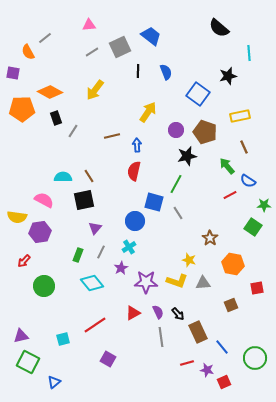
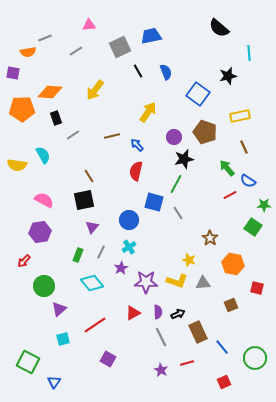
blue trapezoid at (151, 36): rotated 50 degrees counterclockwise
gray line at (45, 38): rotated 16 degrees clockwise
orange semicircle at (28, 52): rotated 70 degrees counterclockwise
gray line at (92, 52): moved 16 px left, 1 px up
black line at (138, 71): rotated 32 degrees counterclockwise
orange diamond at (50, 92): rotated 25 degrees counterclockwise
purple circle at (176, 130): moved 2 px left, 7 px down
gray line at (73, 131): moved 4 px down; rotated 24 degrees clockwise
blue arrow at (137, 145): rotated 40 degrees counterclockwise
black star at (187, 156): moved 3 px left, 3 px down
green arrow at (227, 166): moved 2 px down
red semicircle at (134, 171): moved 2 px right
cyan semicircle at (63, 177): moved 20 px left, 22 px up; rotated 60 degrees clockwise
yellow semicircle at (17, 217): moved 52 px up
blue circle at (135, 221): moved 6 px left, 1 px up
purple triangle at (95, 228): moved 3 px left, 1 px up
red square at (257, 288): rotated 24 degrees clockwise
purple semicircle at (158, 312): rotated 24 degrees clockwise
black arrow at (178, 314): rotated 72 degrees counterclockwise
purple triangle at (21, 336): moved 38 px right, 27 px up; rotated 28 degrees counterclockwise
gray line at (161, 337): rotated 18 degrees counterclockwise
purple star at (207, 370): moved 46 px left; rotated 16 degrees clockwise
blue triangle at (54, 382): rotated 16 degrees counterclockwise
